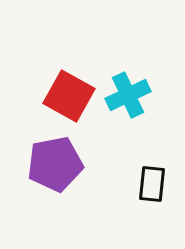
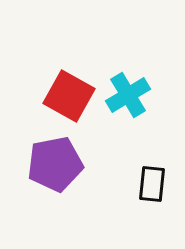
cyan cross: rotated 6 degrees counterclockwise
